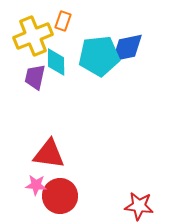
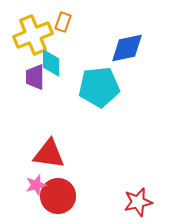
orange rectangle: moved 1 px down
yellow cross: moved 1 px up
cyan pentagon: moved 31 px down
cyan diamond: moved 5 px left, 1 px down
purple trapezoid: rotated 12 degrees counterclockwise
pink star: rotated 20 degrees counterclockwise
red circle: moved 2 px left
red star: moved 1 px left, 4 px up; rotated 20 degrees counterclockwise
